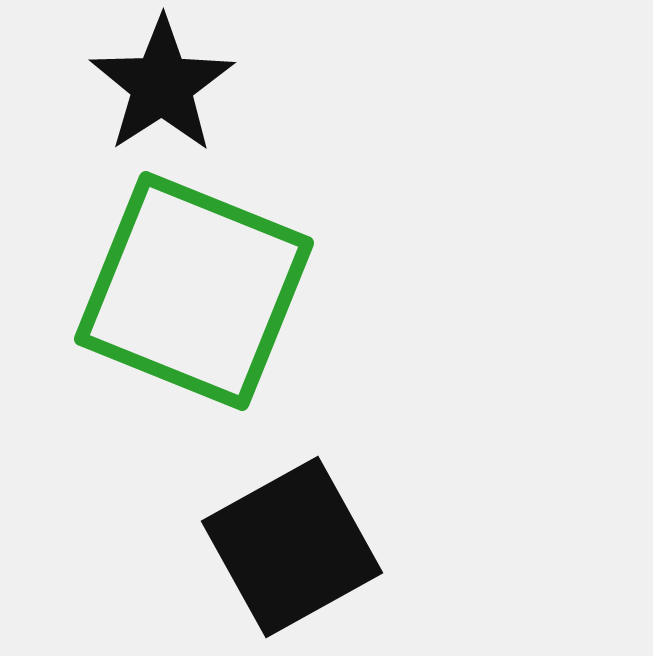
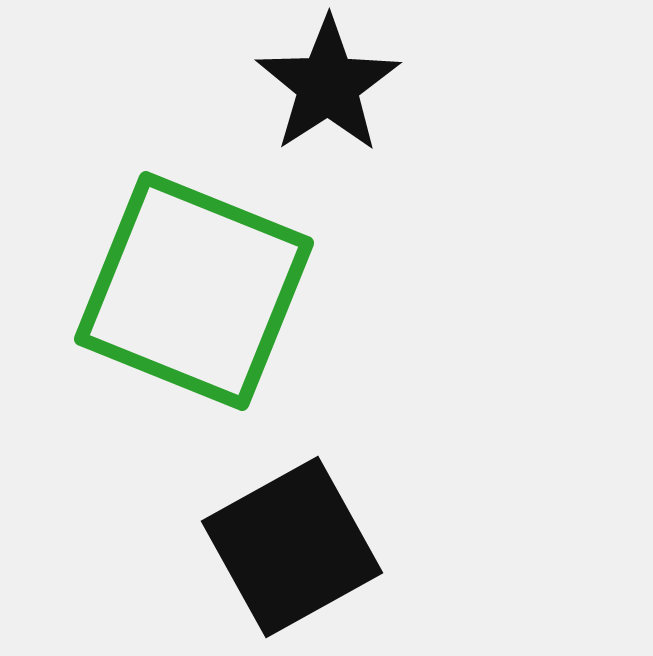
black star: moved 166 px right
